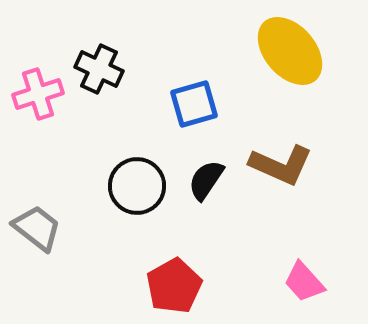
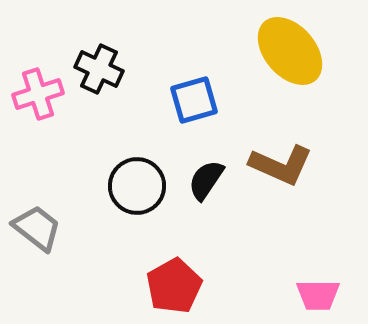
blue square: moved 4 px up
pink trapezoid: moved 14 px right, 13 px down; rotated 48 degrees counterclockwise
